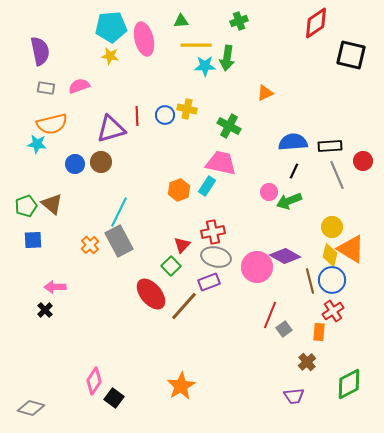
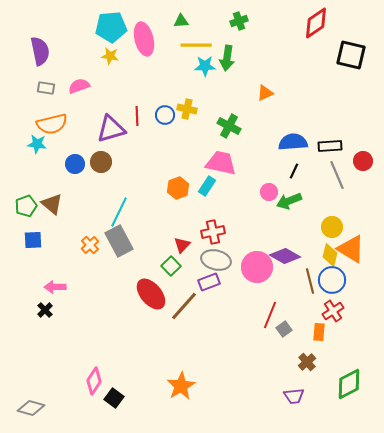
orange hexagon at (179, 190): moved 1 px left, 2 px up
gray ellipse at (216, 257): moved 3 px down
